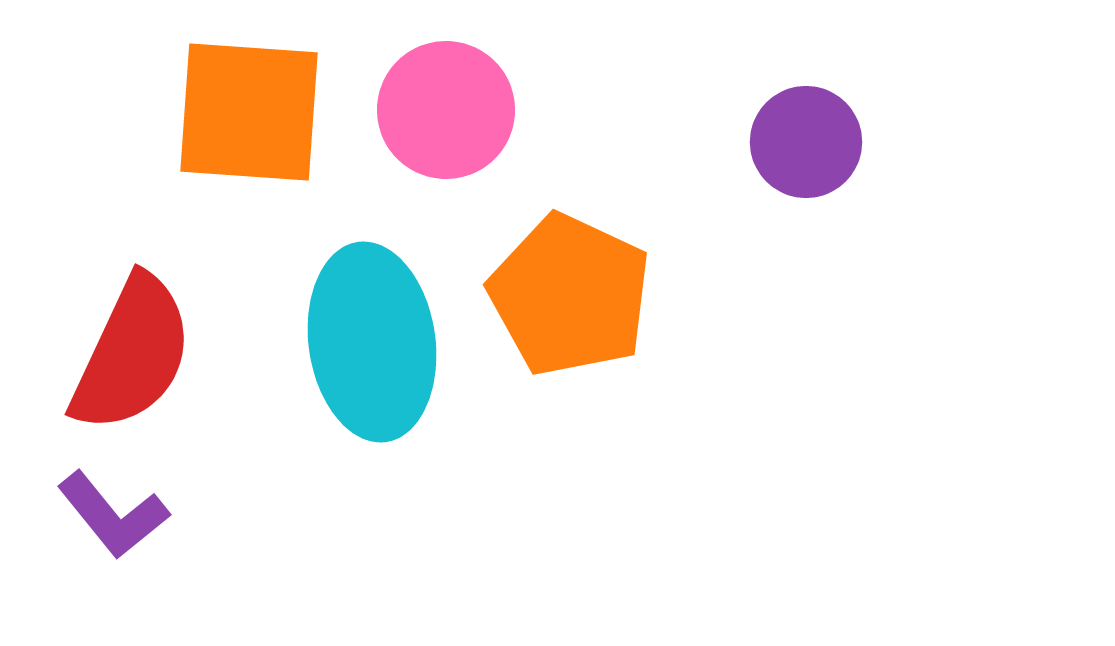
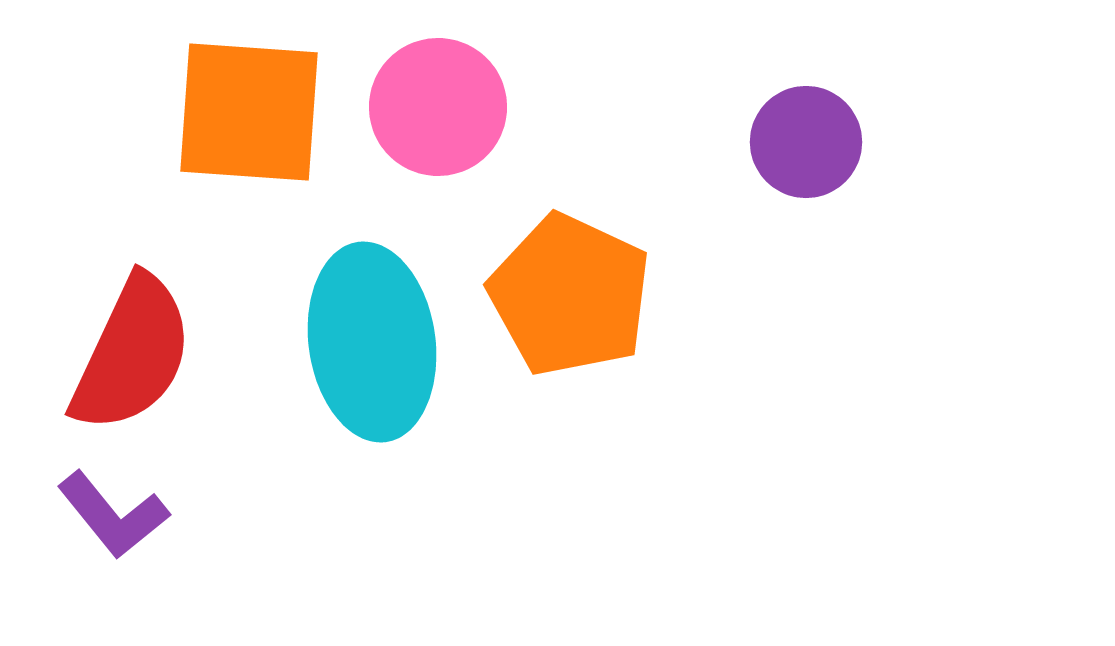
pink circle: moved 8 px left, 3 px up
